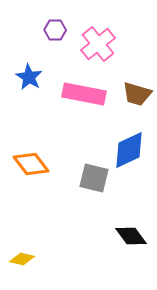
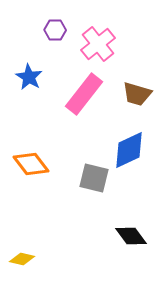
pink rectangle: rotated 63 degrees counterclockwise
